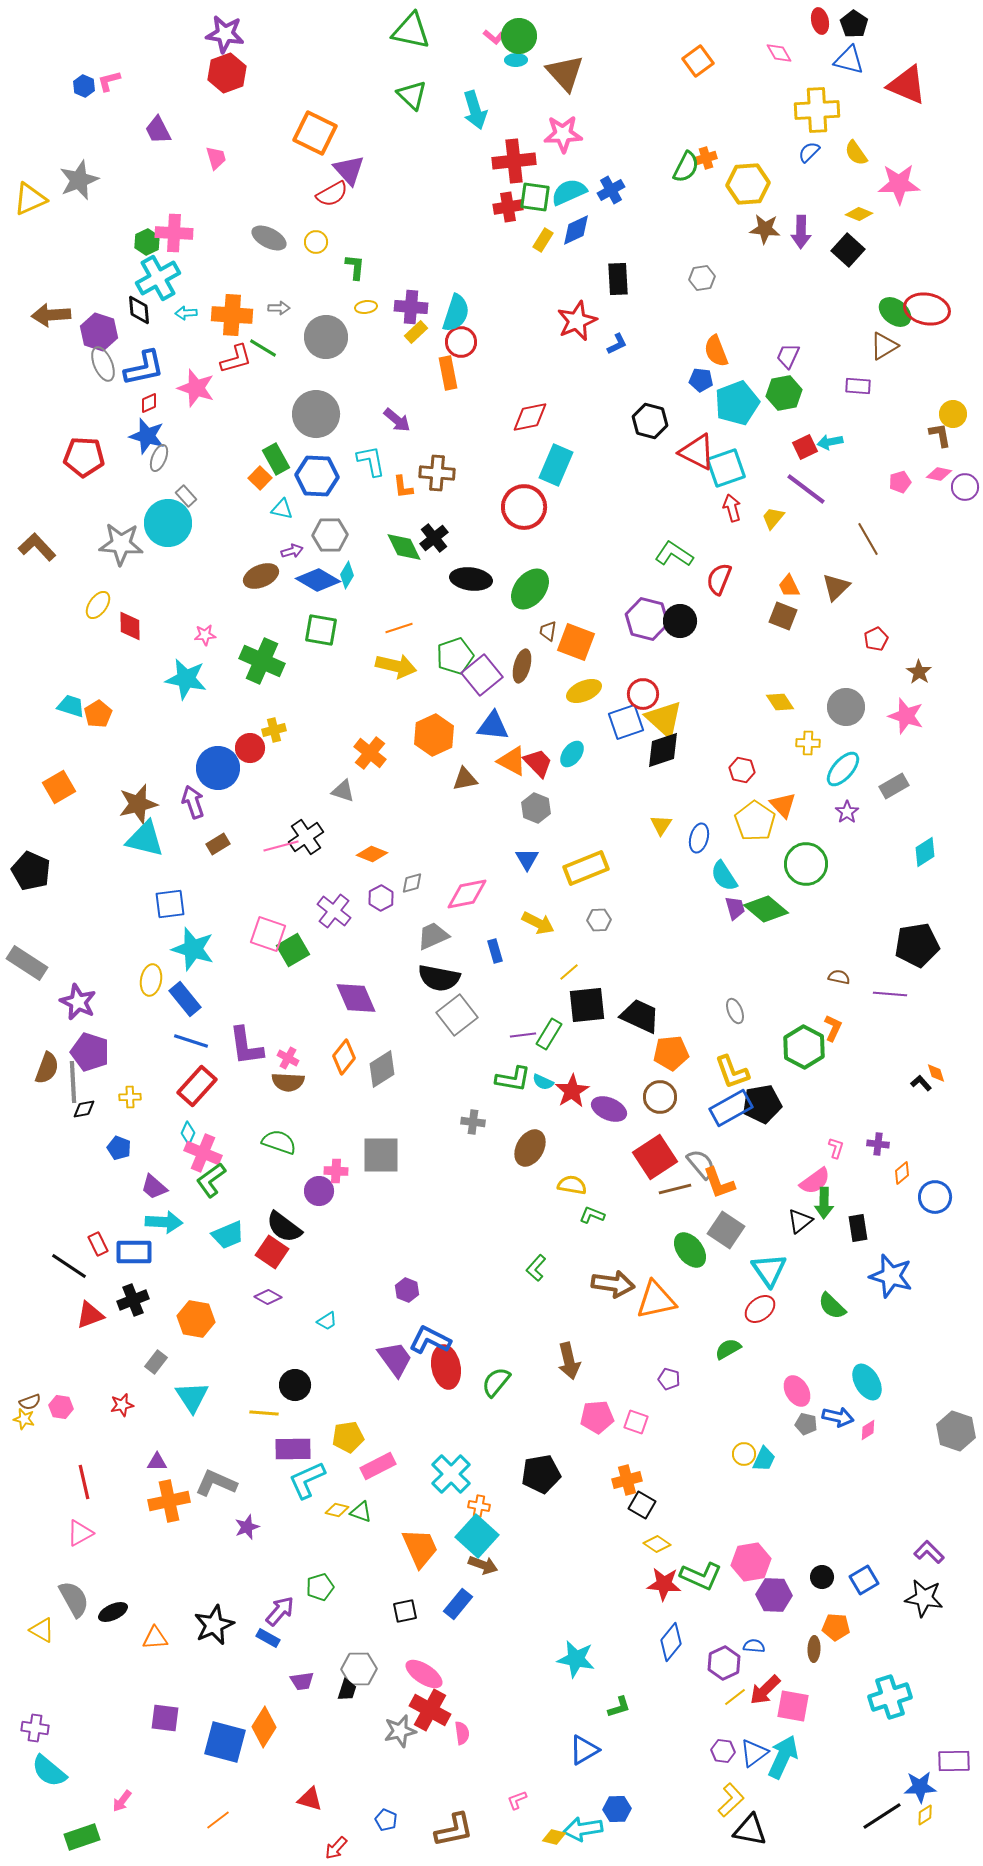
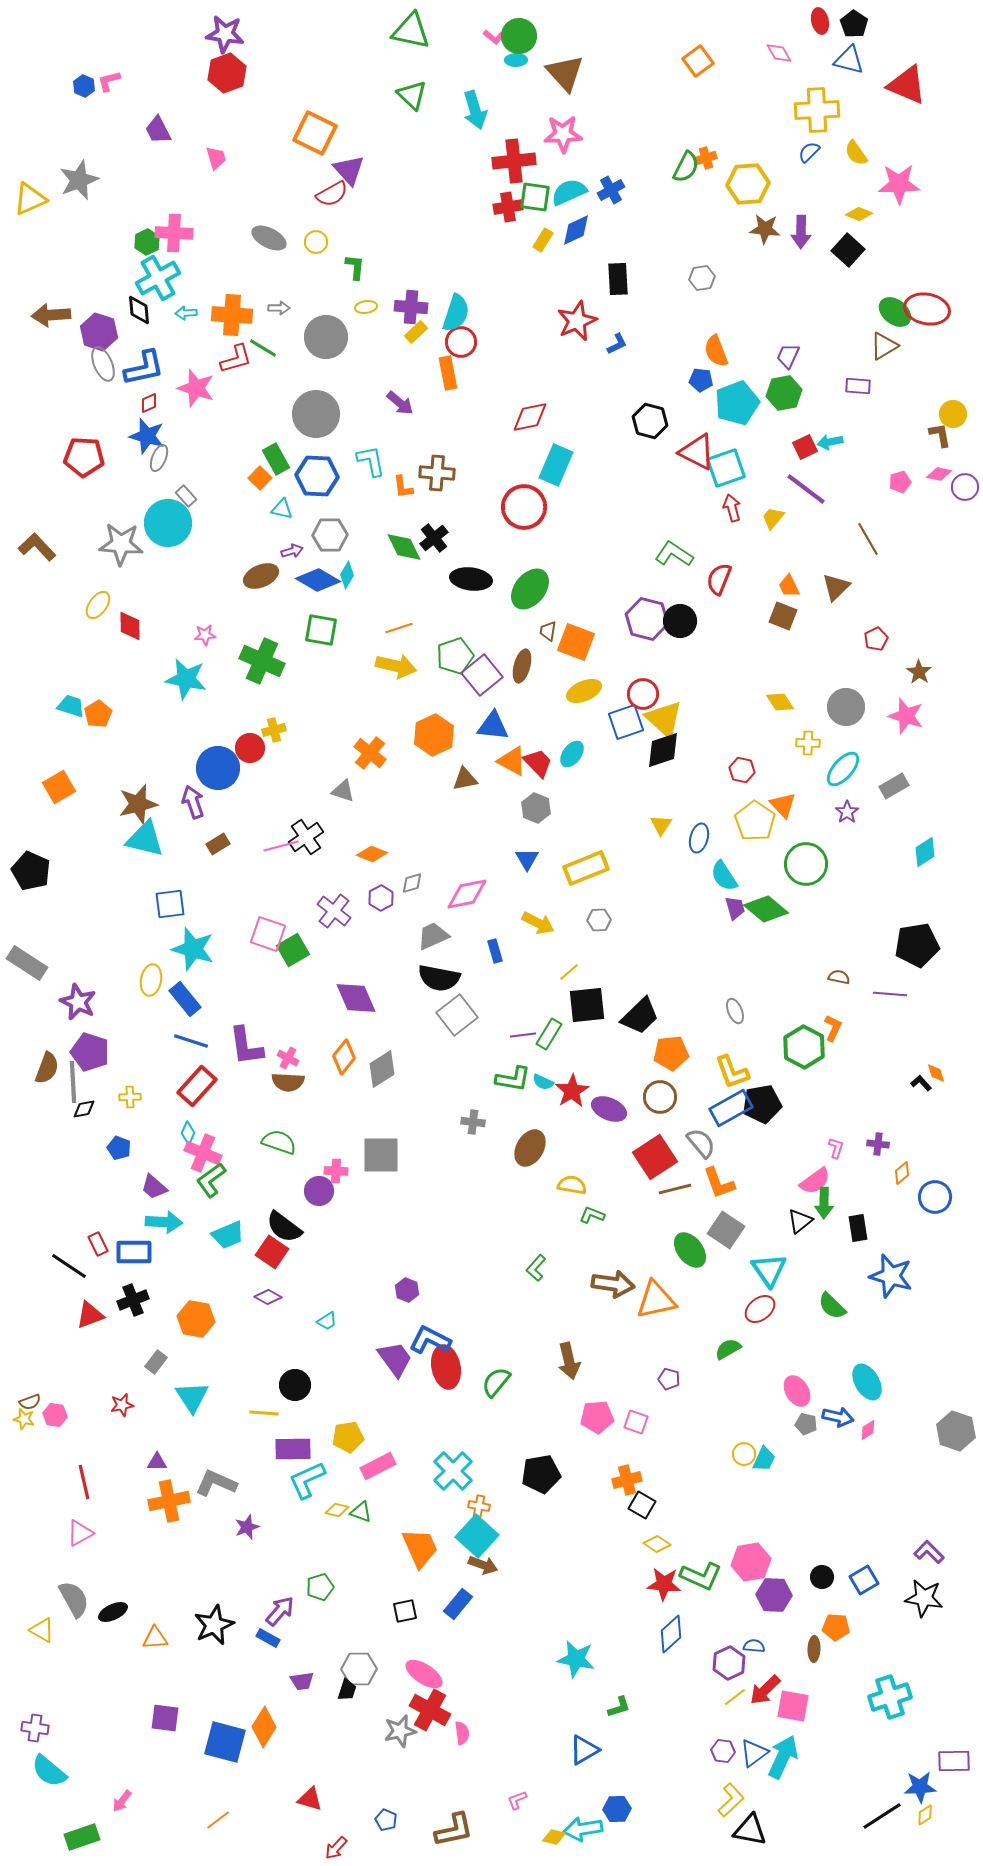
purple arrow at (397, 420): moved 3 px right, 17 px up
black trapezoid at (640, 1016): rotated 111 degrees clockwise
gray semicircle at (701, 1164): moved 21 px up
pink hexagon at (61, 1407): moved 6 px left, 8 px down
cyan cross at (451, 1474): moved 2 px right, 3 px up
blue diamond at (671, 1642): moved 8 px up; rotated 9 degrees clockwise
purple hexagon at (724, 1663): moved 5 px right
